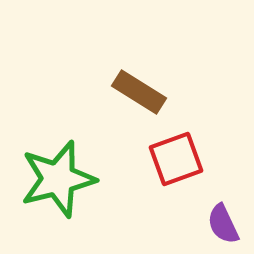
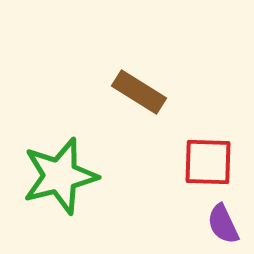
red square: moved 32 px right, 3 px down; rotated 22 degrees clockwise
green star: moved 2 px right, 3 px up
